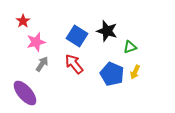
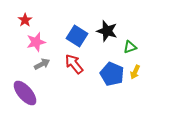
red star: moved 2 px right, 1 px up
gray arrow: rotated 28 degrees clockwise
